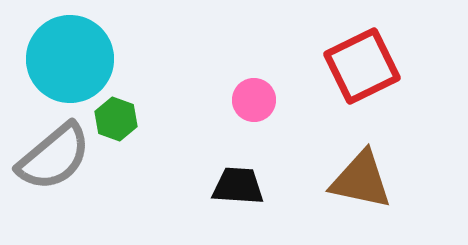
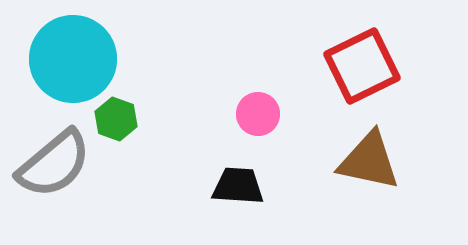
cyan circle: moved 3 px right
pink circle: moved 4 px right, 14 px down
gray semicircle: moved 7 px down
brown triangle: moved 8 px right, 19 px up
